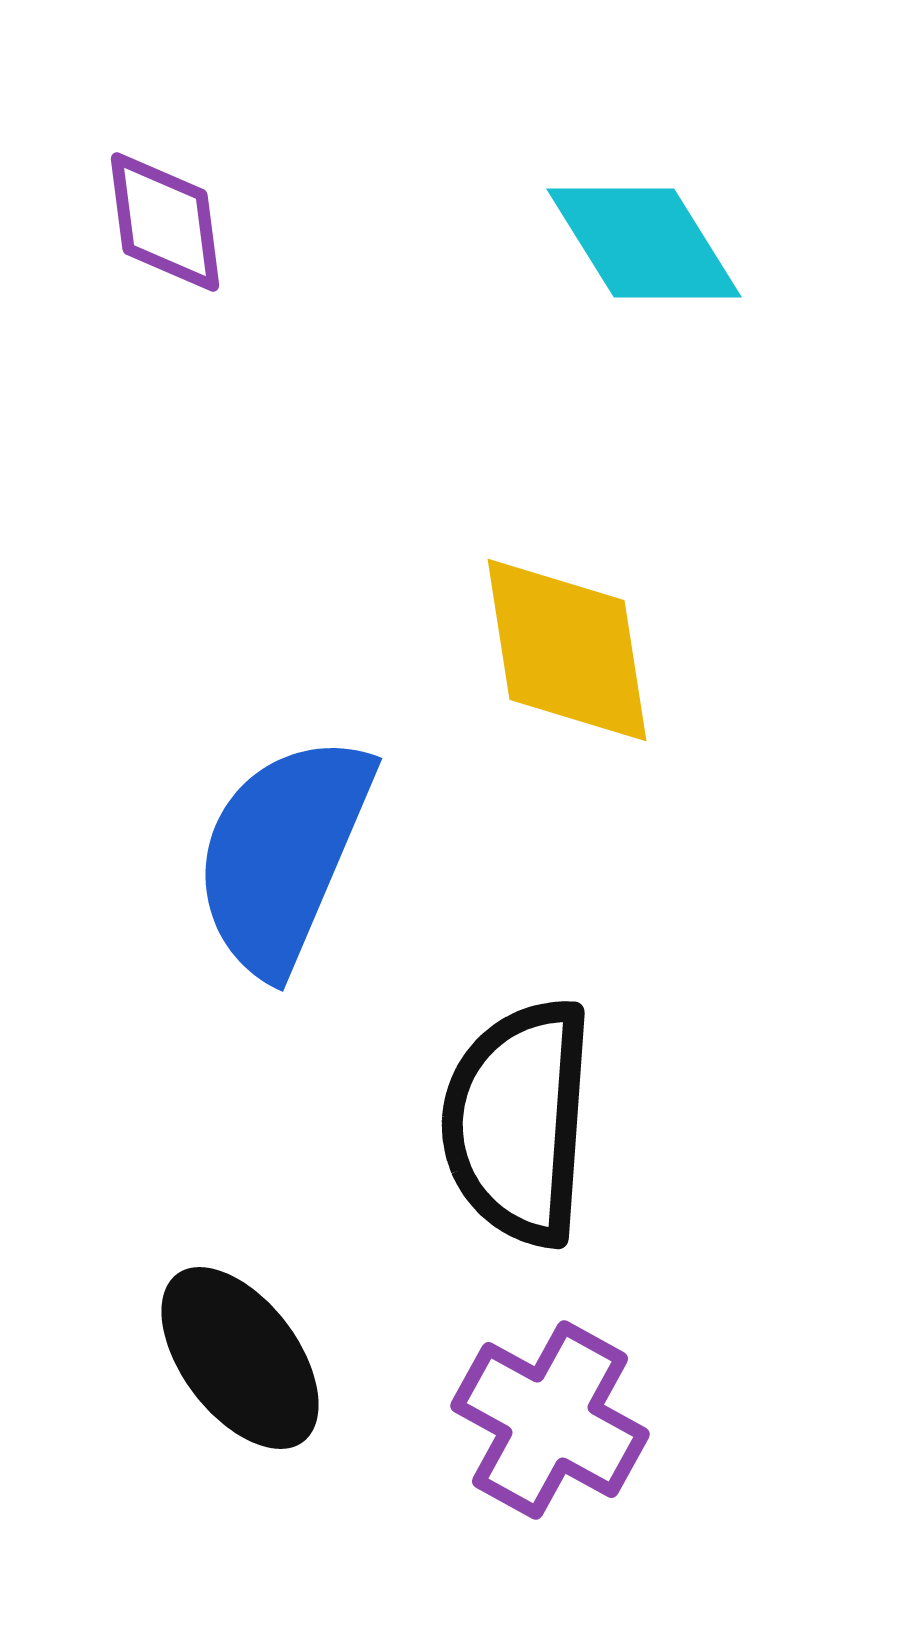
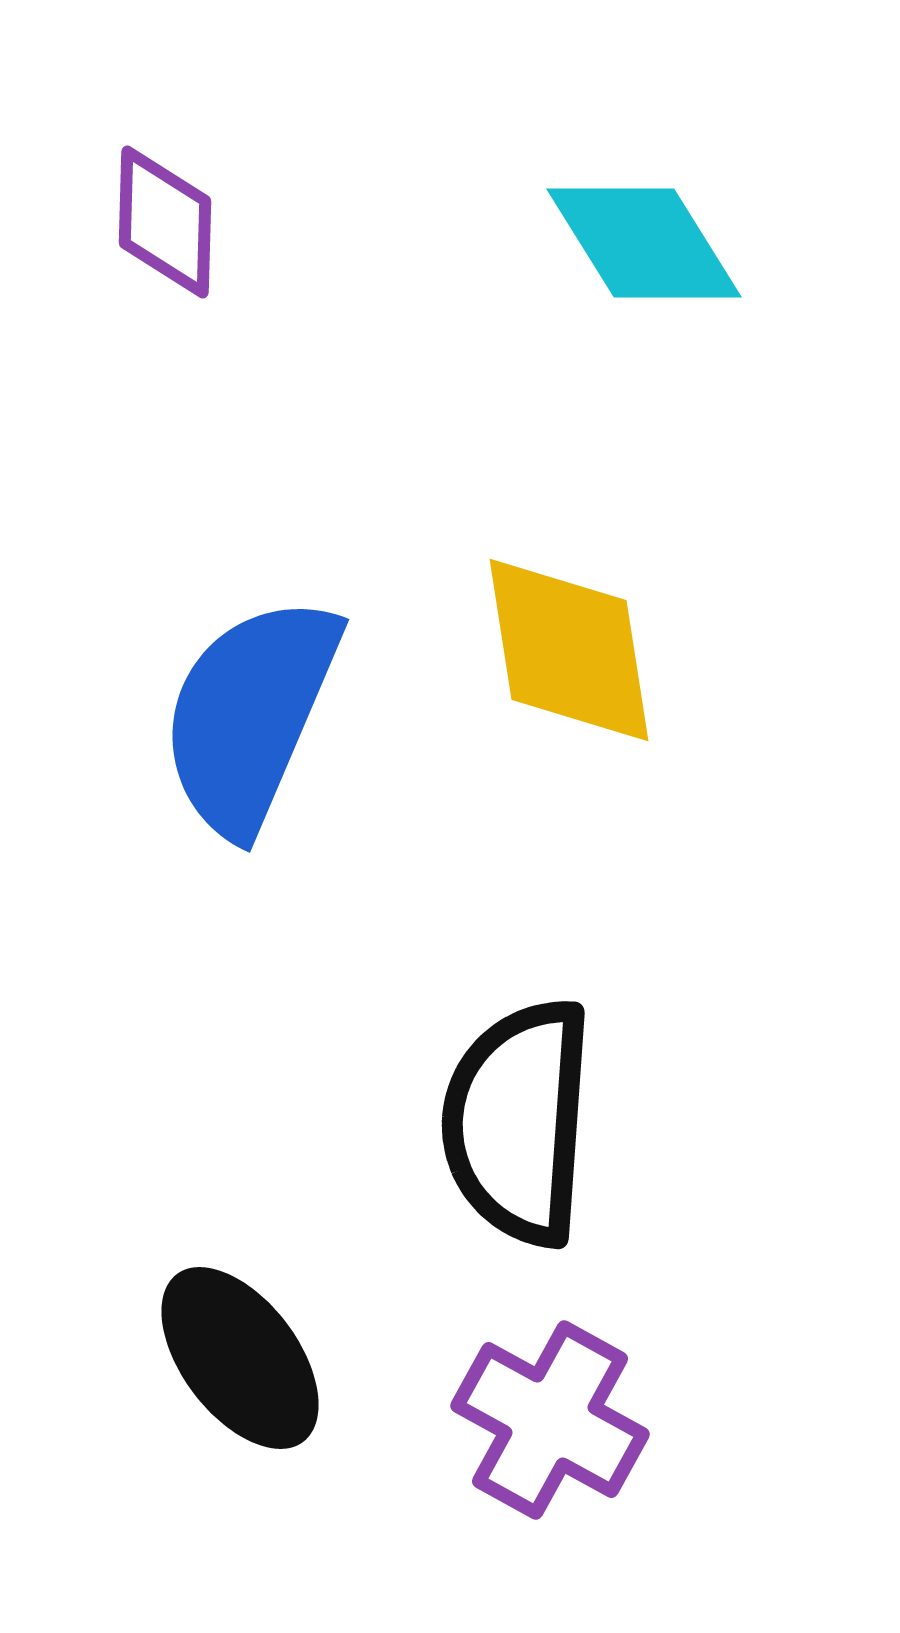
purple diamond: rotated 9 degrees clockwise
yellow diamond: moved 2 px right
blue semicircle: moved 33 px left, 139 px up
